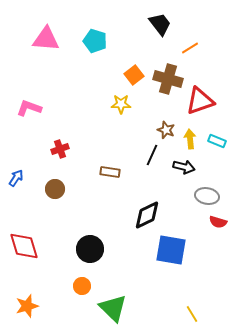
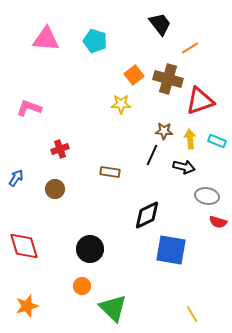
brown star: moved 2 px left, 1 px down; rotated 18 degrees counterclockwise
